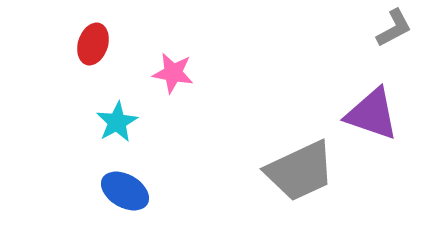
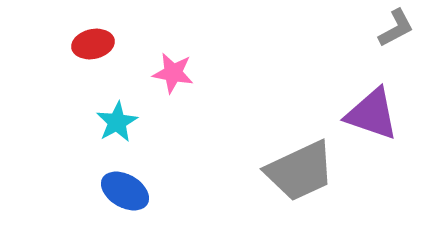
gray L-shape: moved 2 px right
red ellipse: rotated 60 degrees clockwise
